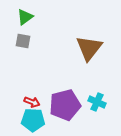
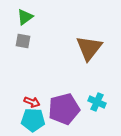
purple pentagon: moved 1 px left, 4 px down
